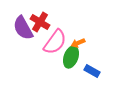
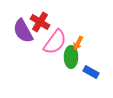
purple semicircle: moved 3 px down
orange arrow: rotated 40 degrees counterclockwise
green ellipse: rotated 20 degrees counterclockwise
blue rectangle: moved 1 px left, 1 px down
